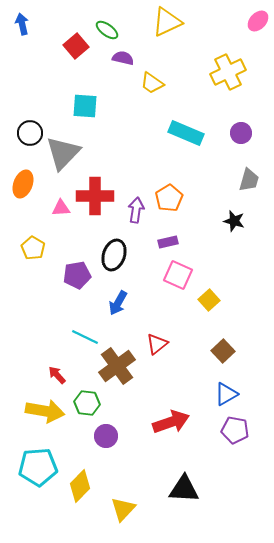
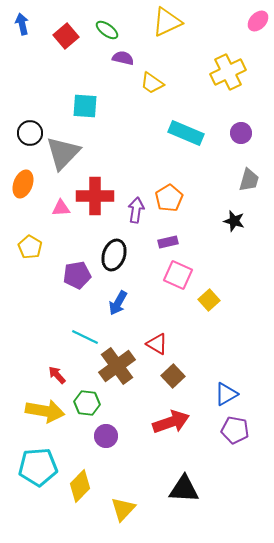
red square at (76, 46): moved 10 px left, 10 px up
yellow pentagon at (33, 248): moved 3 px left, 1 px up
red triangle at (157, 344): rotated 50 degrees counterclockwise
brown square at (223, 351): moved 50 px left, 25 px down
